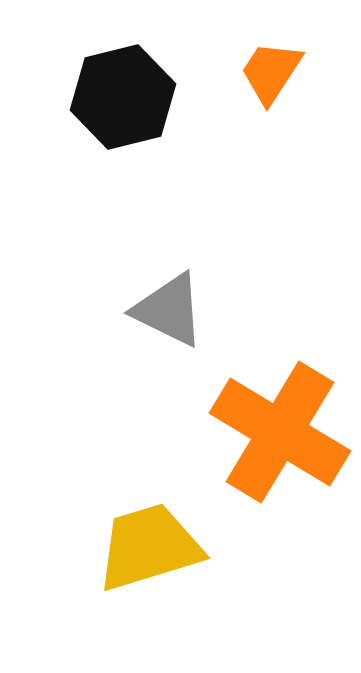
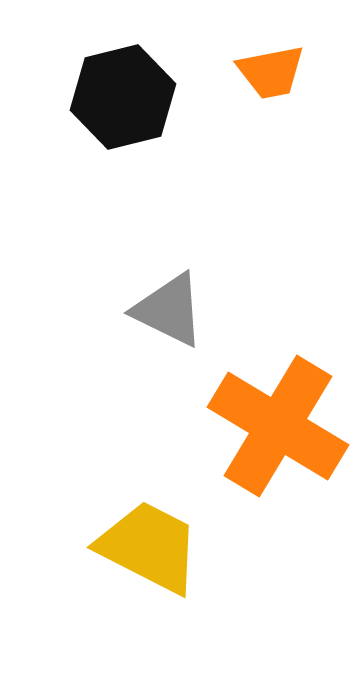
orange trapezoid: rotated 134 degrees counterclockwise
orange cross: moved 2 px left, 6 px up
yellow trapezoid: rotated 44 degrees clockwise
